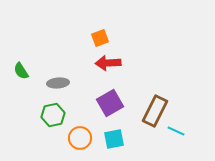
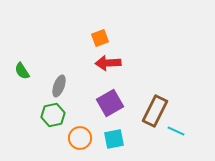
green semicircle: moved 1 px right
gray ellipse: moved 1 px right, 3 px down; rotated 65 degrees counterclockwise
